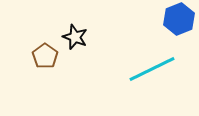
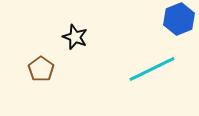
brown pentagon: moved 4 px left, 13 px down
